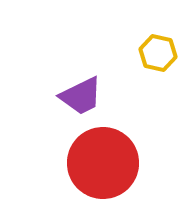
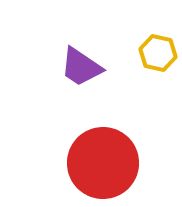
purple trapezoid: moved 29 px up; rotated 60 degrees clockwise
